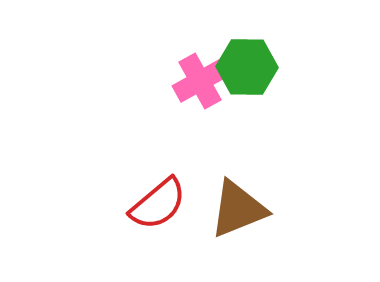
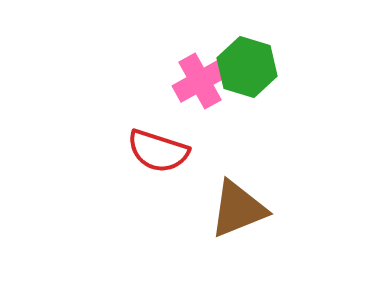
green hexagon: rotated 16 degrees clockwise
red semicircle: moved 53 px up; rotated 58 degrees clockwise
